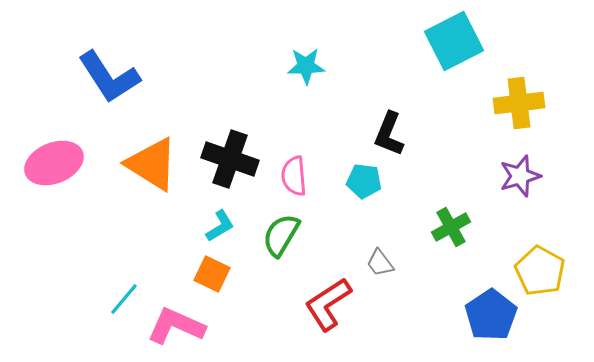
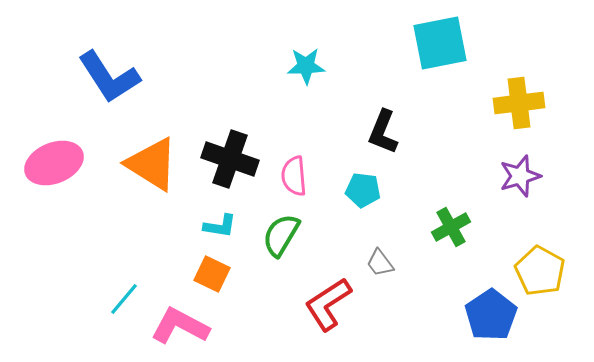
cyan square: moved 14 px left, 2 px down; rotated 16 degrees clockwise
black L-shape: moved 6 px left, 2 px up
cyan pentagon: moved 1 px left, 9 px down
cyan L-shape: rotated 40 degrees clockwise
pink L-shape: moved 4 px right; rotated 4 degrees clockwise
